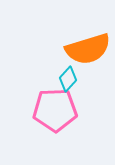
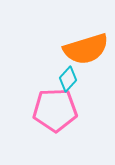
orange semicircle: moved 2 px left
